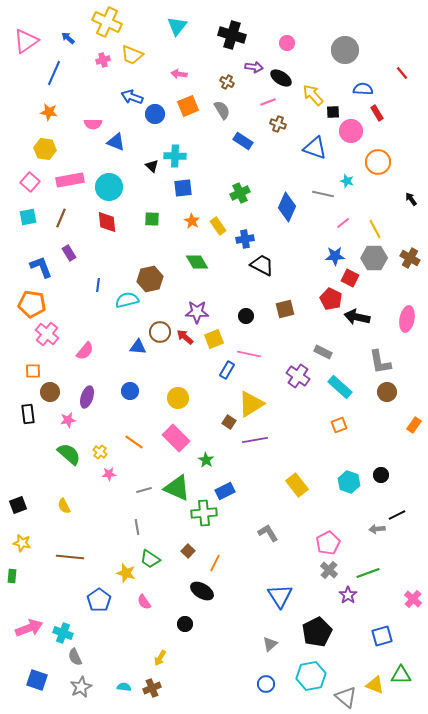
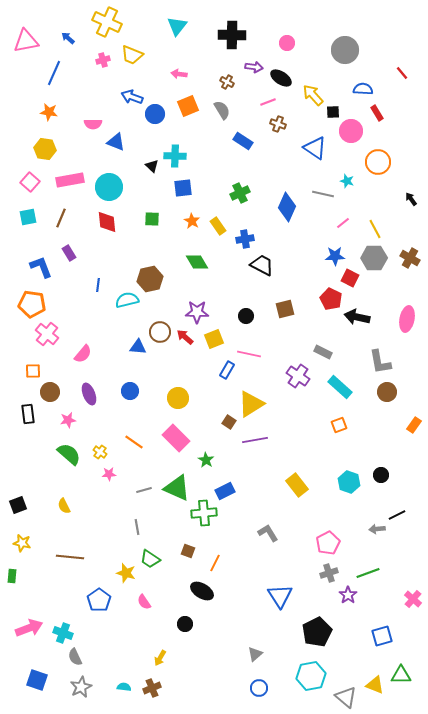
black cross at (232, 35): rotated 16 degrees counterclockwise
pink triangle at (26, 41): rotated 24 degrees clockwise
blue triangle at (315, 148): rotated 15 degrees clockwise
pink semicircle at (85, 351): moved 2 px left, 3 px down
purple ellipse at (87, 397): moved 2 px right, 3 px up; rotated 40 degrees counterclockwise
brown square at (188, 551): rotated 24 degrees counterclockwise
gray cross at (329, 570): moved 3 px down; rotated 30 degrees clockwise
gray triangle at (270, 644): moved 15 px left, 10 px down
blue circle at (266, 684): moved 7 px left, 4 px down
